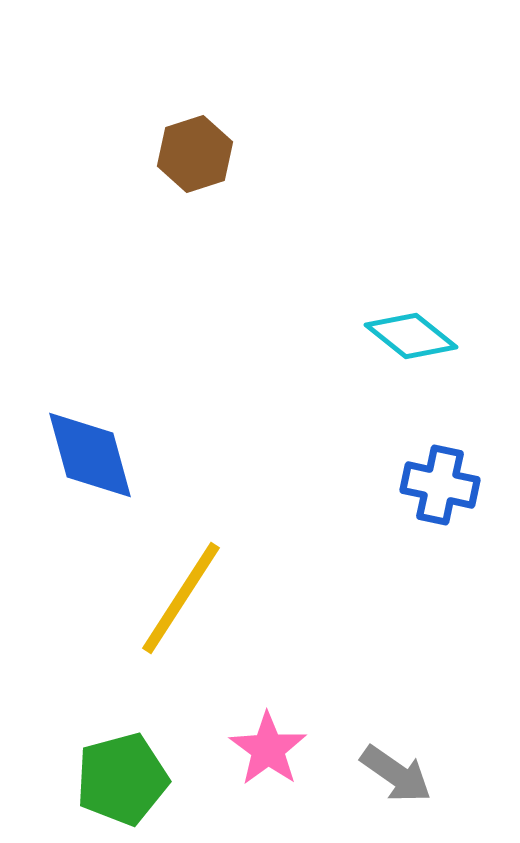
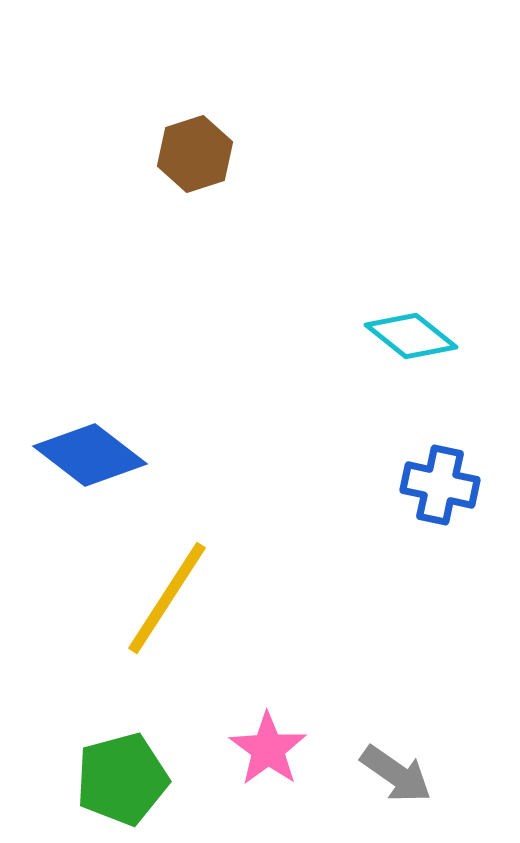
blue diamond: rotated 37 degrees counterclockwise
yellow line: moved 14 px left
